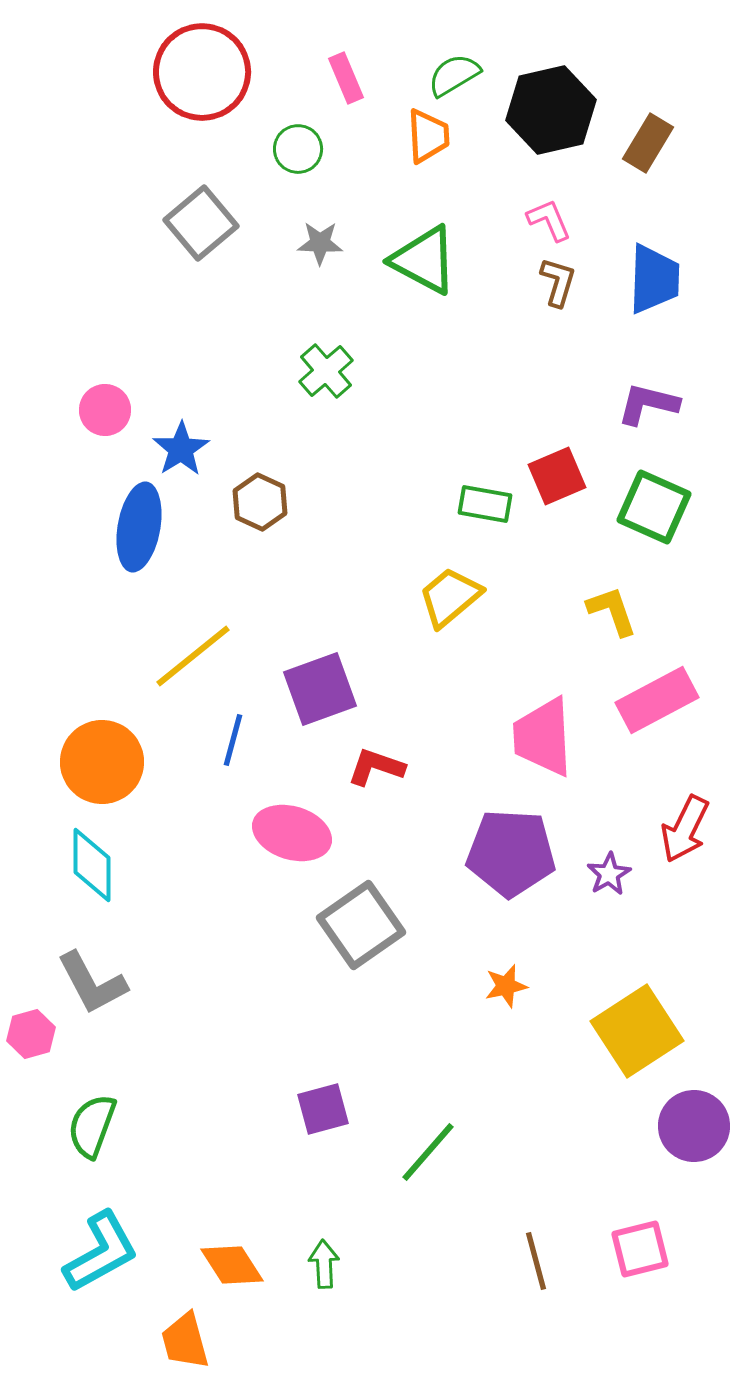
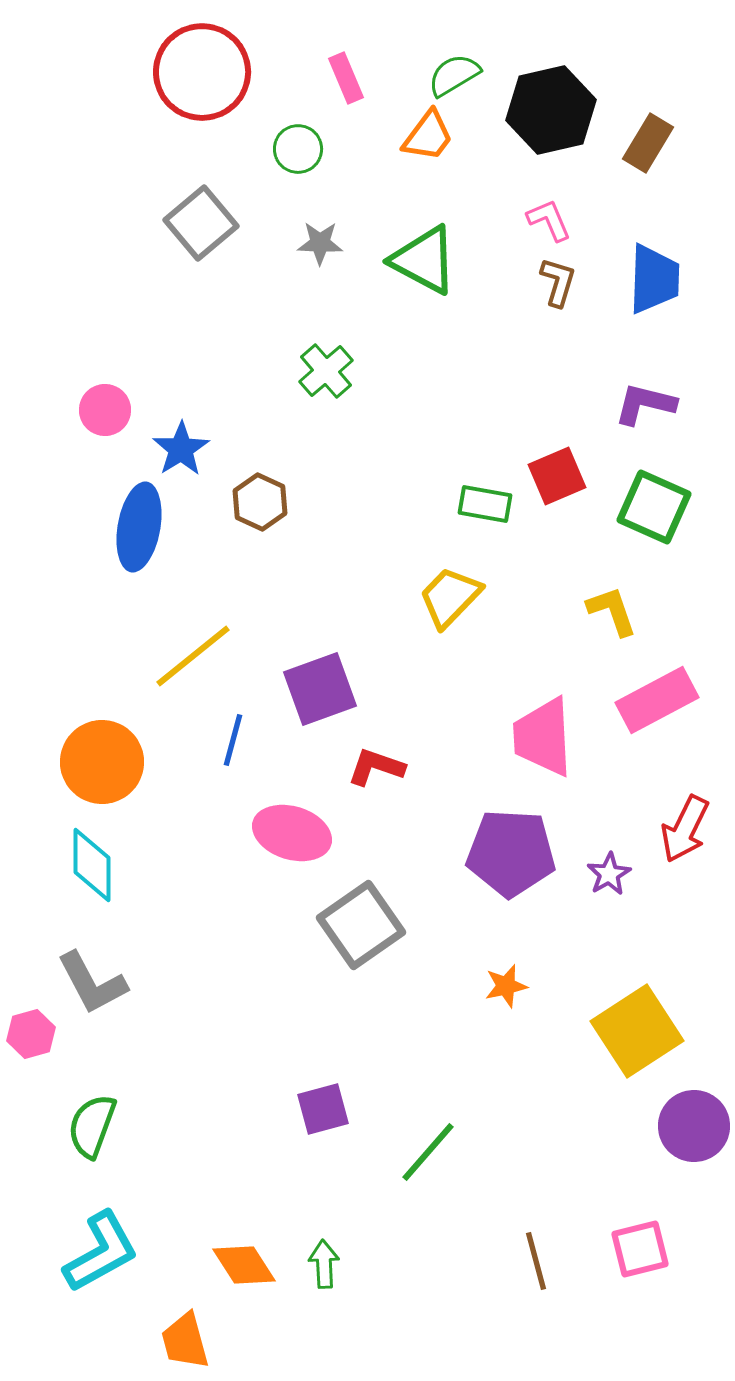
orange trapezoid at (428, 136): rotated 40 degrees clockwise
purple L-shape at (648, 404): moved 3 px left
yellow trapezoid at (450, 597): rotated 6 degrees counterclockwise
orange diamond at (232, 1265): moved 12 px right
